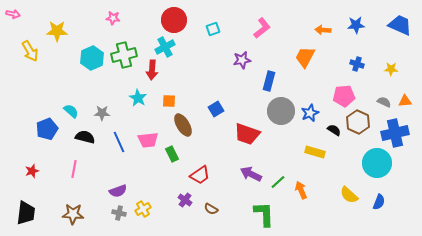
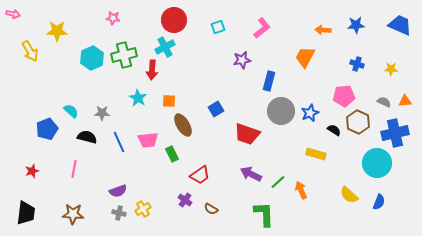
cyan square at (213, 29): moved 5 px right, 2 px up
black semicircle at (85, 137): moved 2 px right
yellow rectangle at (315, 152): moved 1 px right, 2 px down
